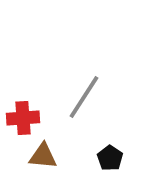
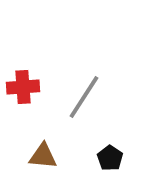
red cross: moved 31 px up
